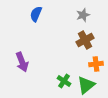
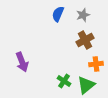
blue semicircle: moved 22 px right
